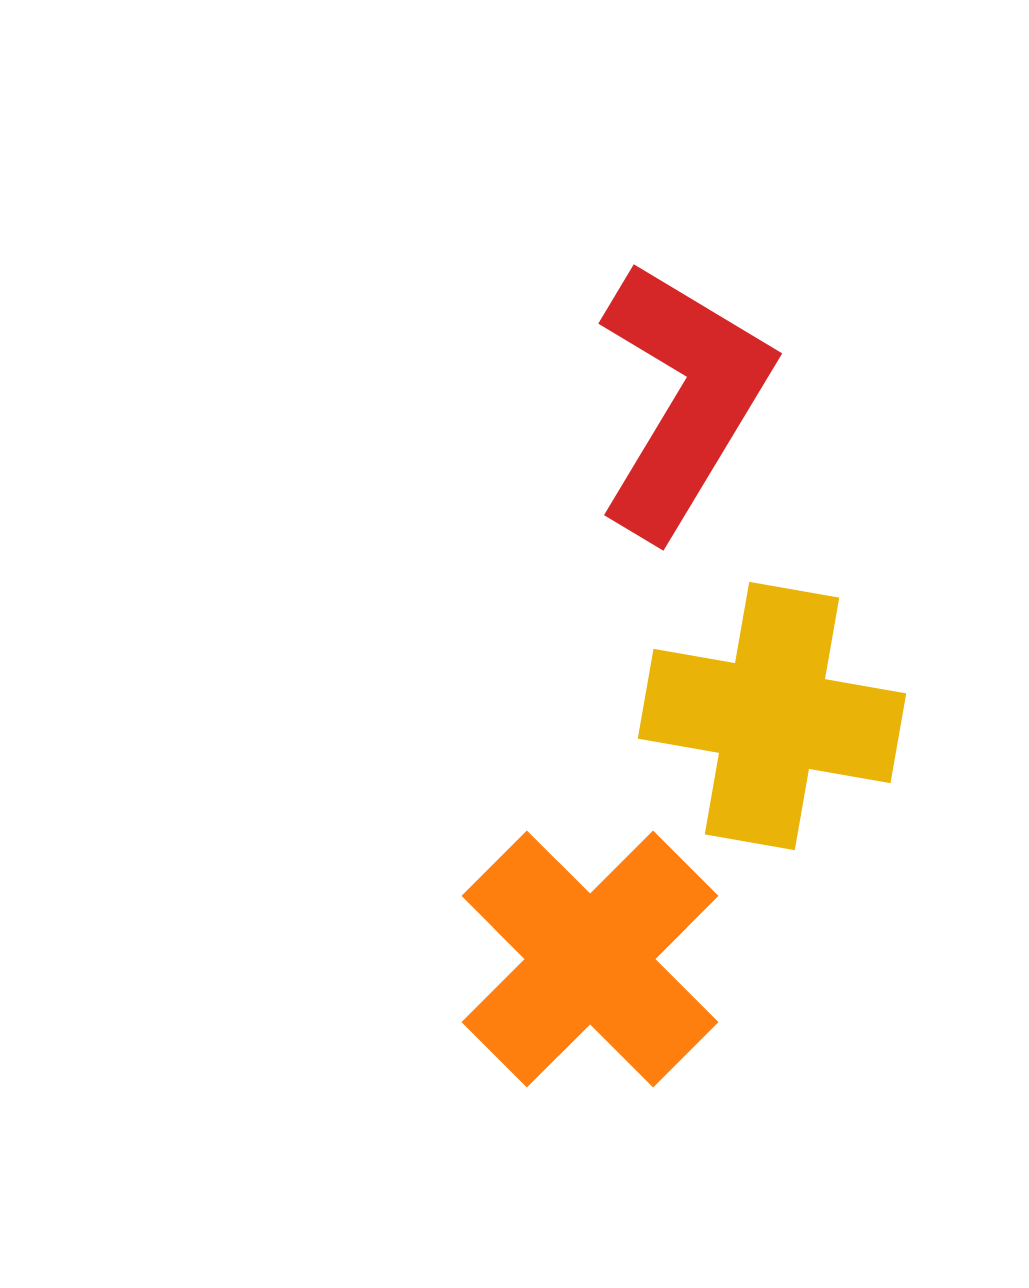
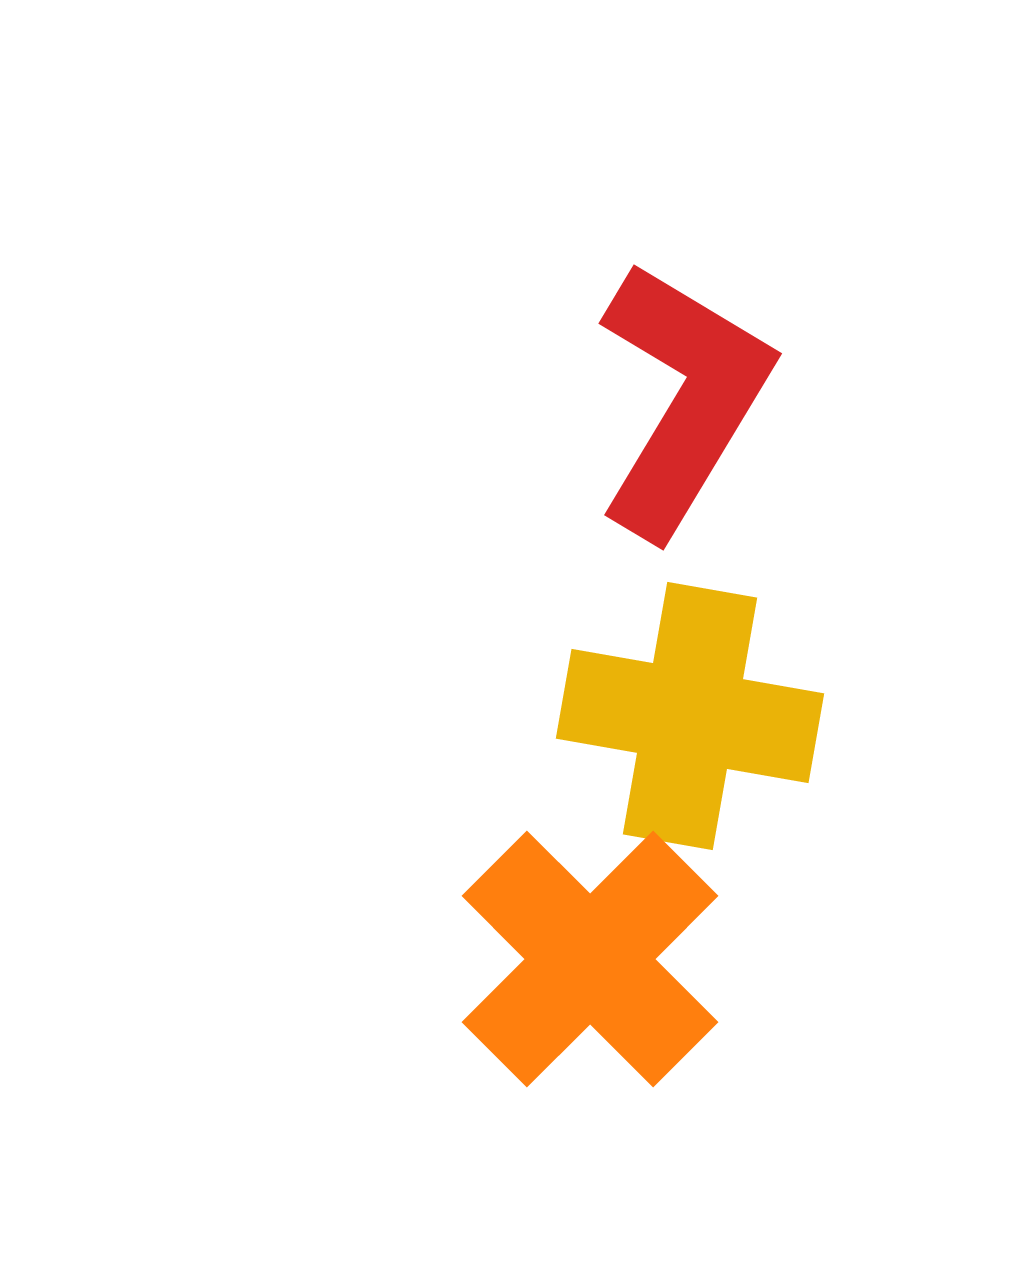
yellow cross: moved 82 px left
